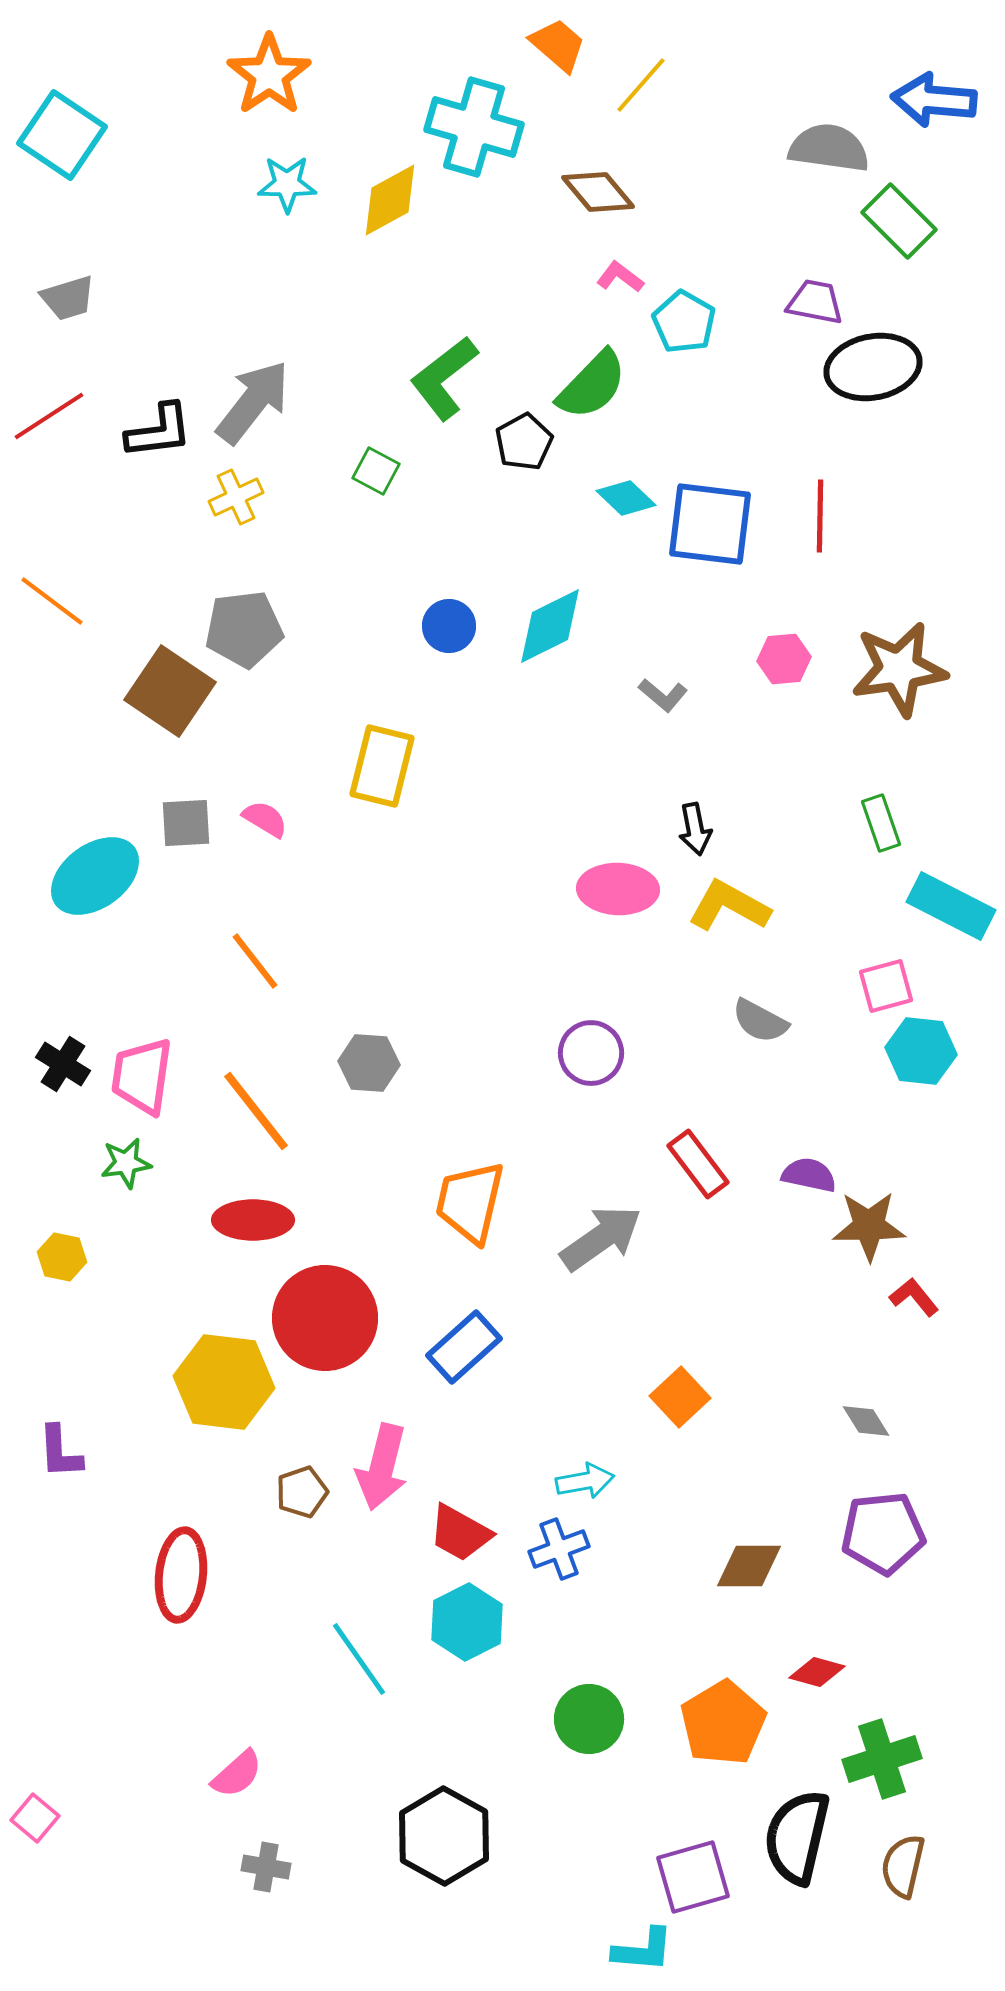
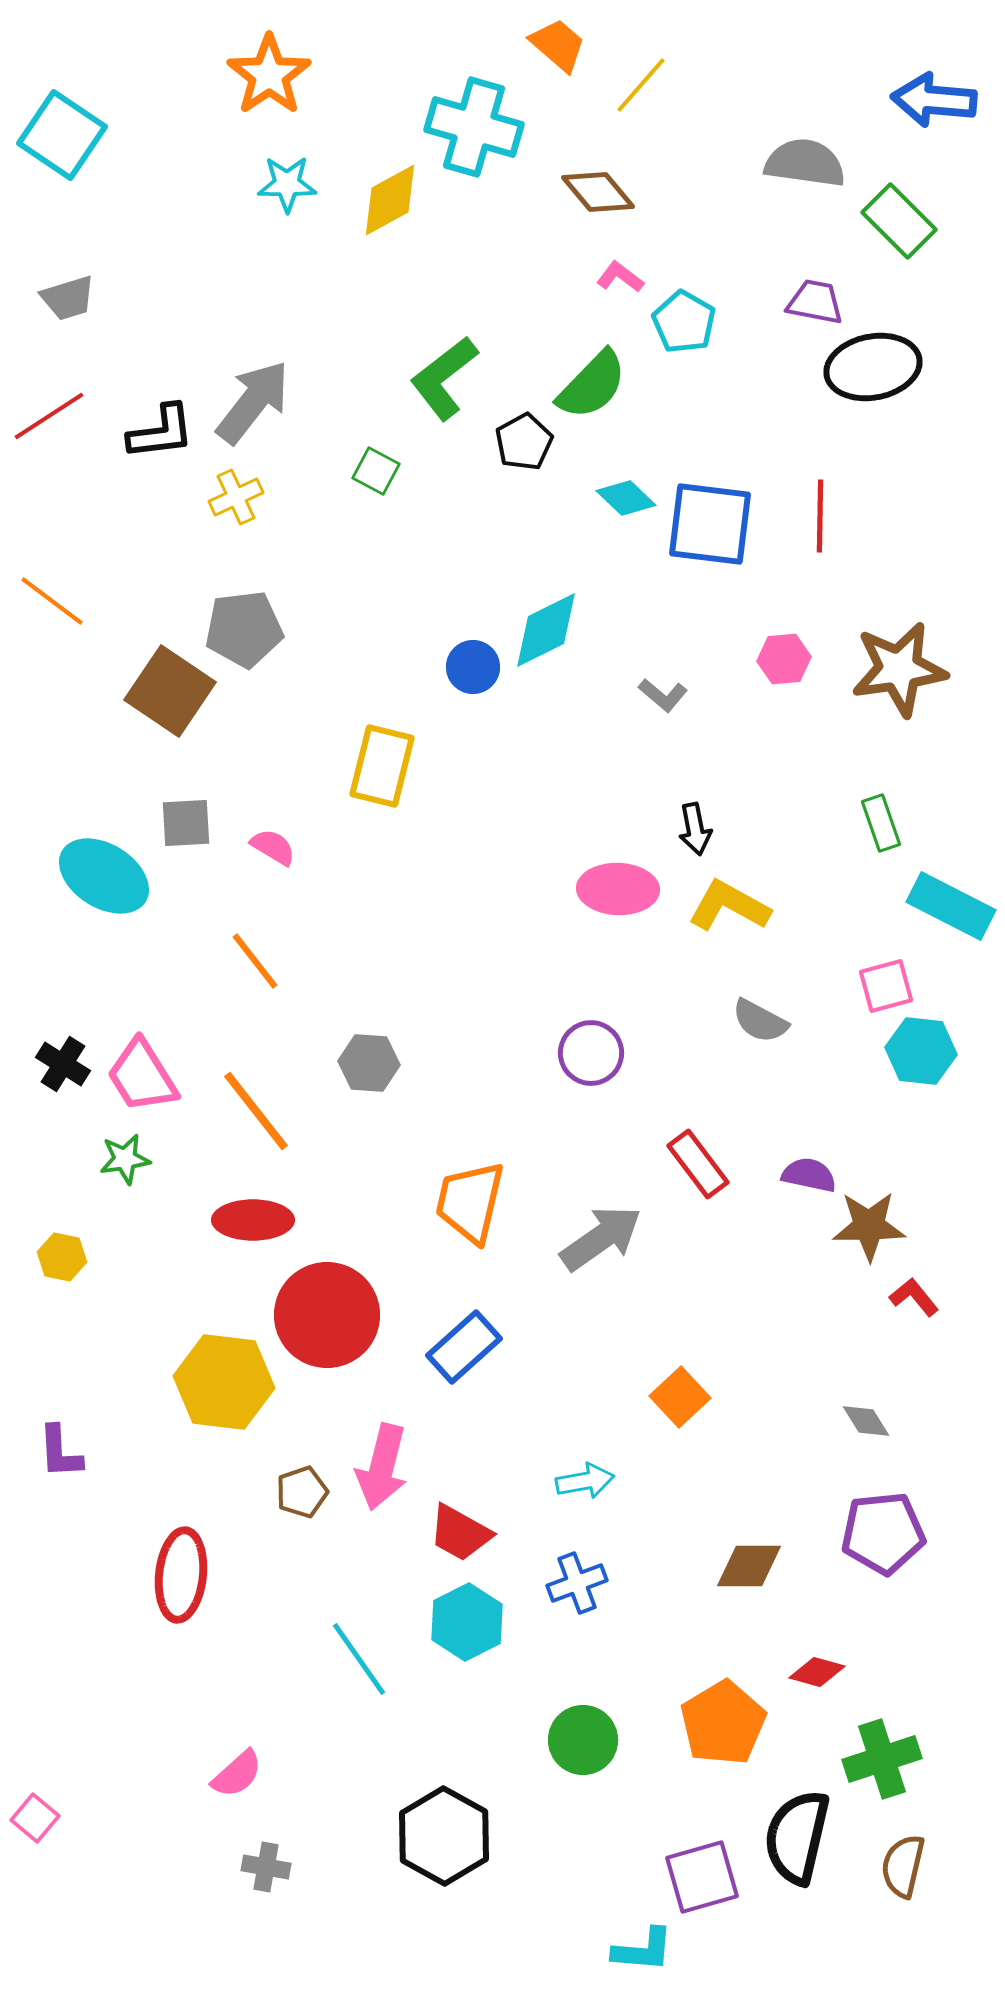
gray semicircle at (829, 148): moved 24 px left, 15 px down
black L-shape at (159, 431): moved 2 px right, 1 px down
blue circle at (449, 626): moved 24 px right, 41 px down
cyan diamond at (550, 626): moved 4 px left, 4 px down
pink semicircle at (265, 819): moved 8 px right, 28 px down
cyan ellipse at (95, 876): moved 9 px right; rotated 68 degrees clockwise
pink trapezoid at (142, 1076): rotated 40 degrees counterclockwise
green star at (126, 1163): moved 1 px left, 4 px up
red circle at (325, 1318): moved 2 px right, 3 px up
blue cross at (559, 1549): moved 18 px right, 34 px down
green circle at (589, 1719): moved 6 px left, 21 px down
purple square at (693, 1877): moved 9 px right
